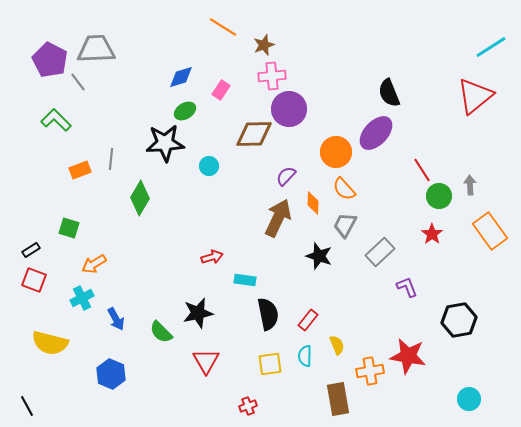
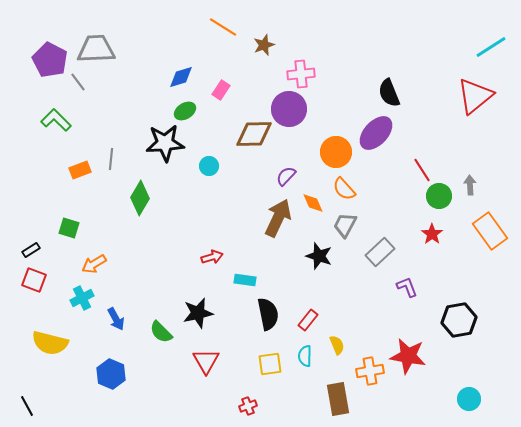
pink cross at (272, 76): moved 29 px right, 2 px up
orange diamond at (313, 203): rotated 25 degrees counterclockwise
